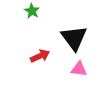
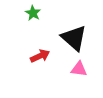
green star: moved 1 px right, 2 px down
black triangle: rotated 12 degrees counterclockwise
